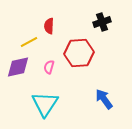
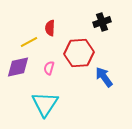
red semicircle: moved 1 px right, 2 px down
pink semicircle: moved 1 px down
blue arrow: moved 22 px up
